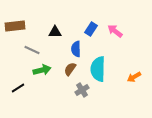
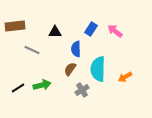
green arrow: moved 15 px down
orange arrow: moved 9 px left
